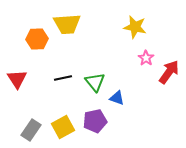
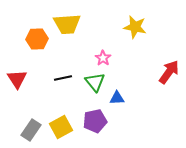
pink star: moved 43 px left
blue triangle: rotated 21 degrees counterclockwise
yellow square: moved 2 px left
